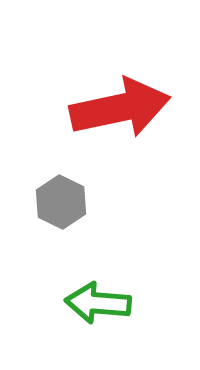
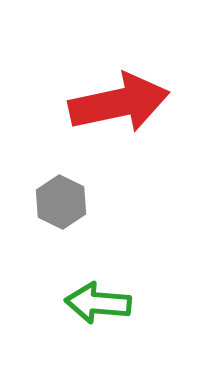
red arrow: moved 1 px left, 5 px up
